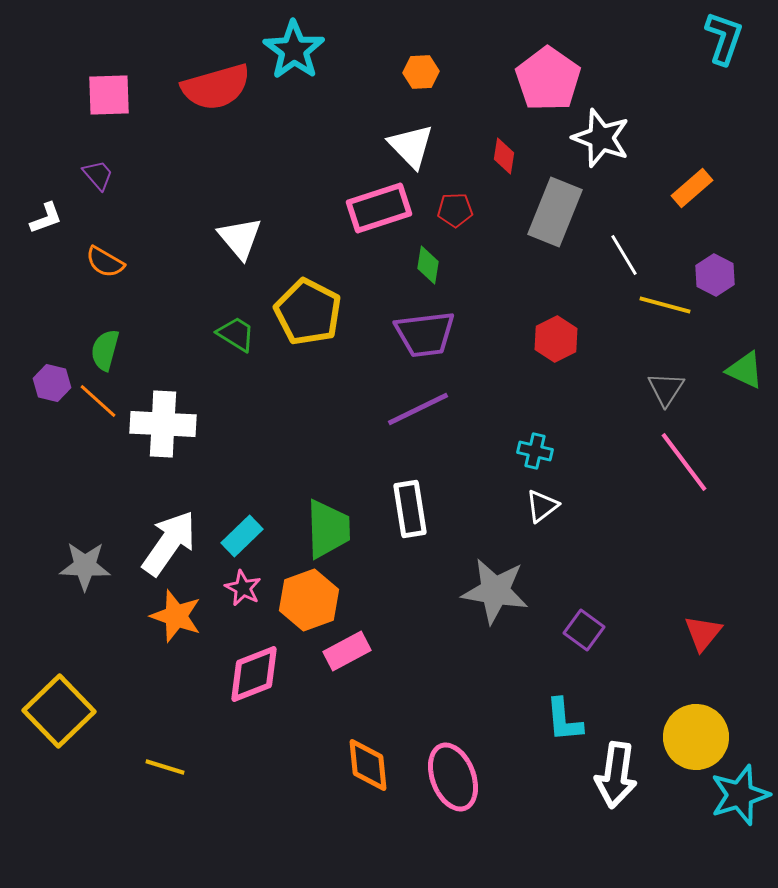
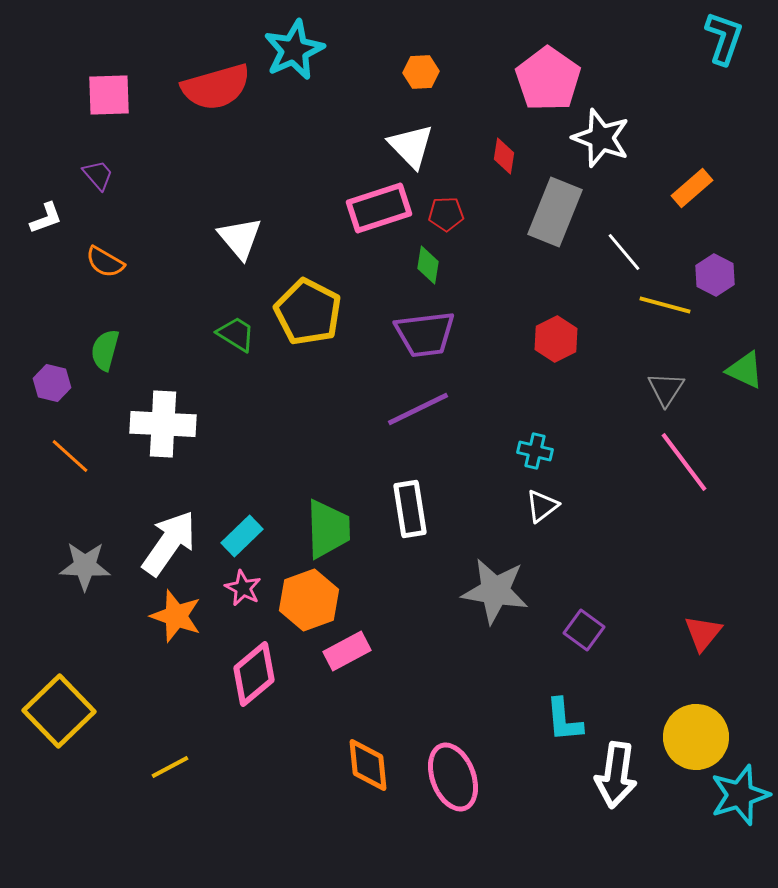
cyan star at (294, 50): rotated 12 degrees clockwise
red pentagon at (455, 210): moved 9 px left, 4 px down
white line at (624, 255): moved 3 px up; rotated 9 degrees counterclockwise
orange line at (98, 401): moved 28 px left, 55 px down
pink diamond at (254, 674): rotated 18 degrees counterclockwise
yellow line at (165, 767): moved 5 px right; rotated 45 degrees counterclockwise
